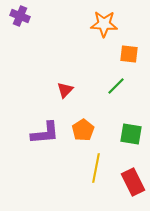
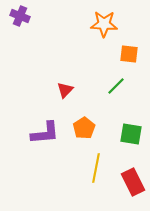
orange pentagon: moved 1 px right, 2 px up
